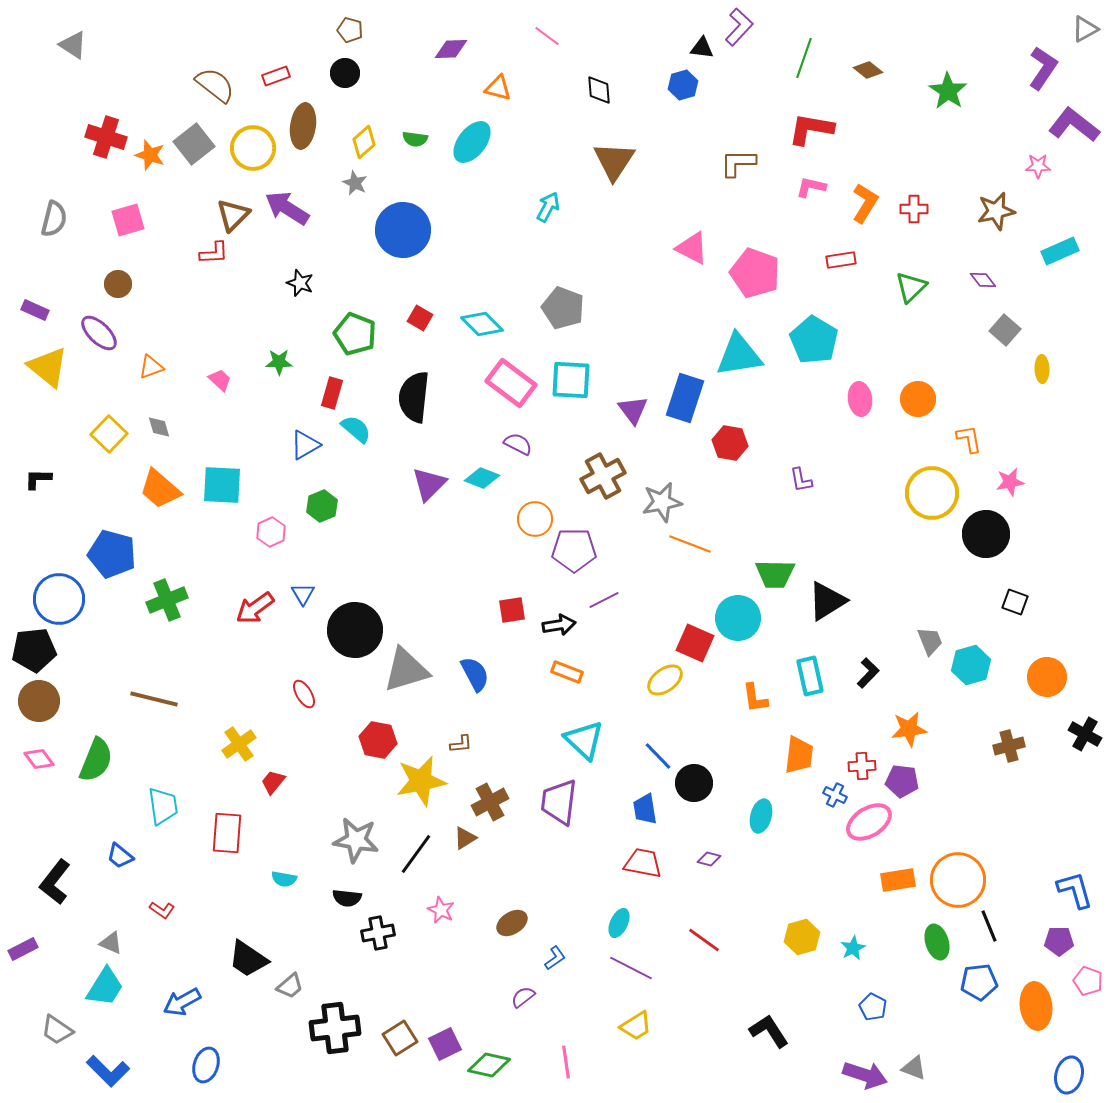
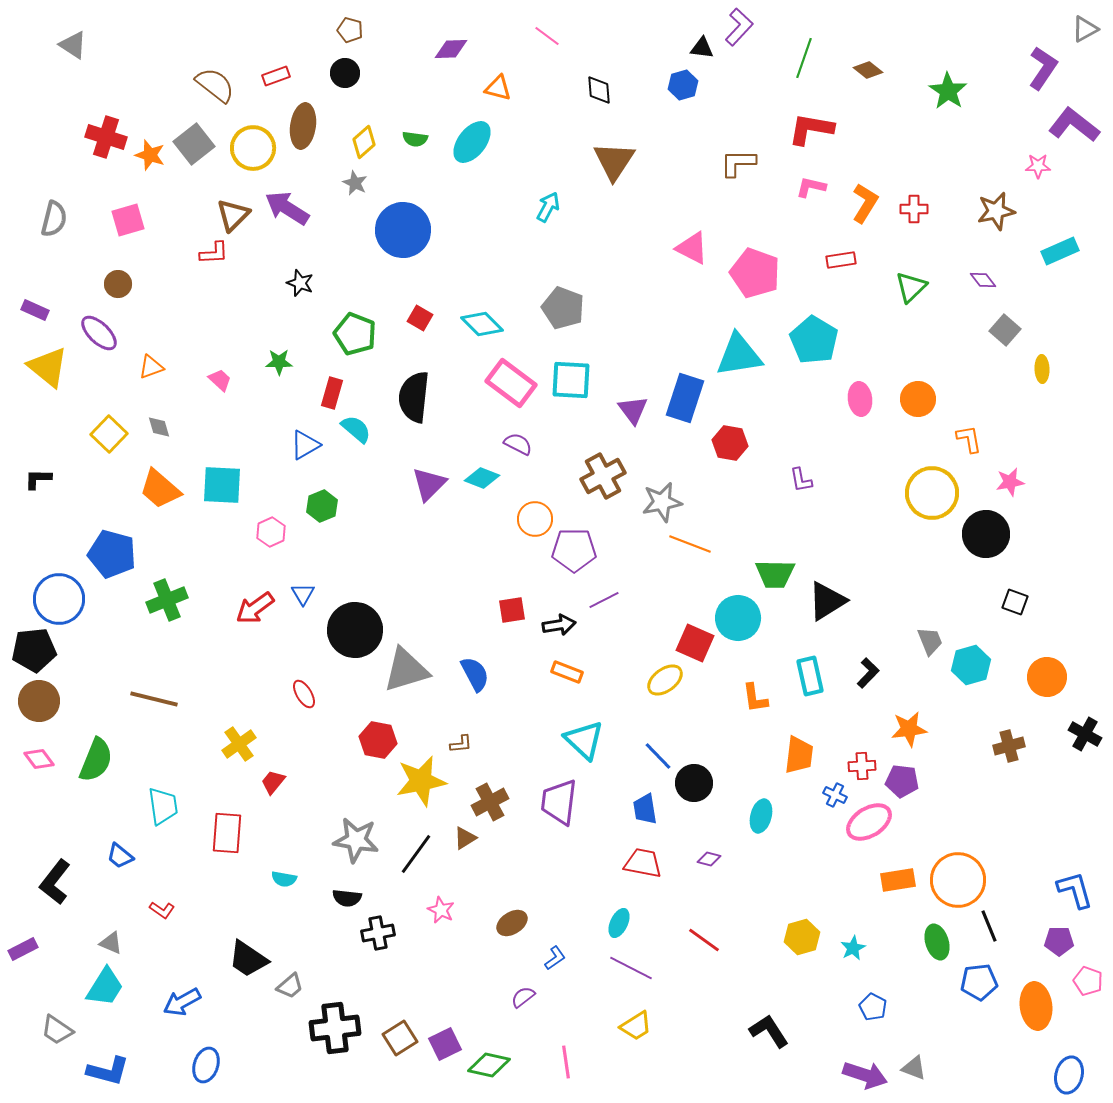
blue L-shape at (108, 1071): rotated 30 degrees counterclockwise
